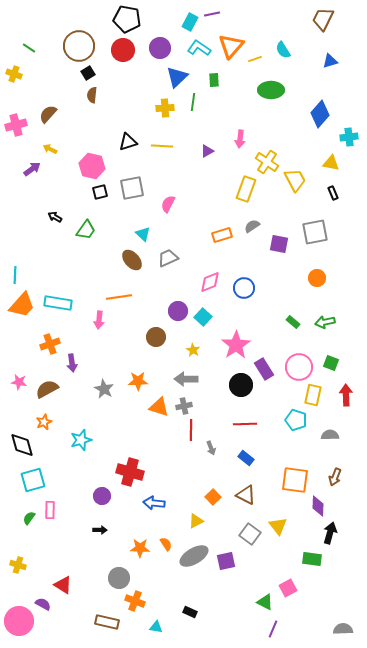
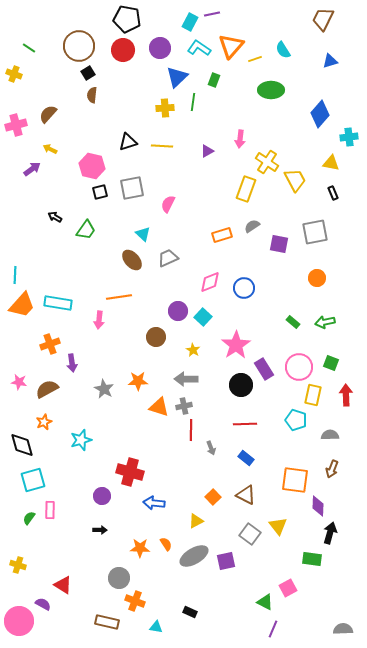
green rectangle at (214, 80): rotated 24 degrees clockwise
brown arrow at (335, 477): moved 3 px left, 8 px up
